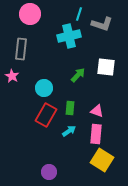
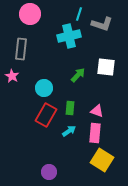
pink rectangle: moved 1 px left, 1 px up
